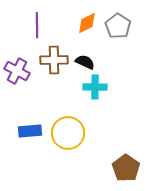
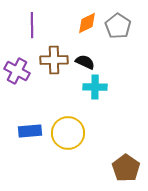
purple line: moved 5 px left
